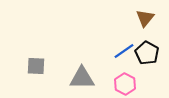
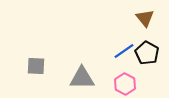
brown triangle: rotated 18 degrees counterclockwise
